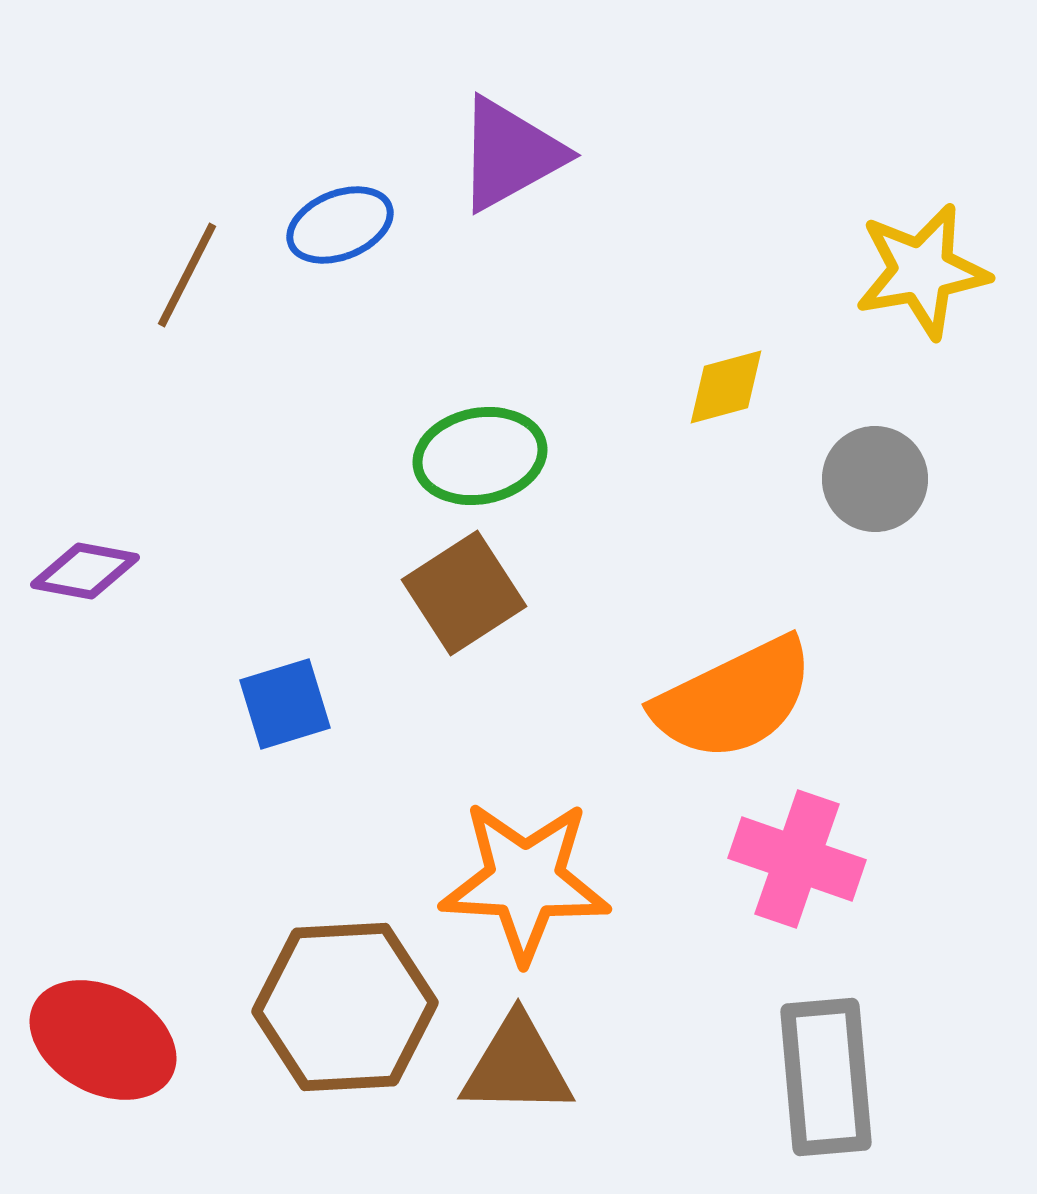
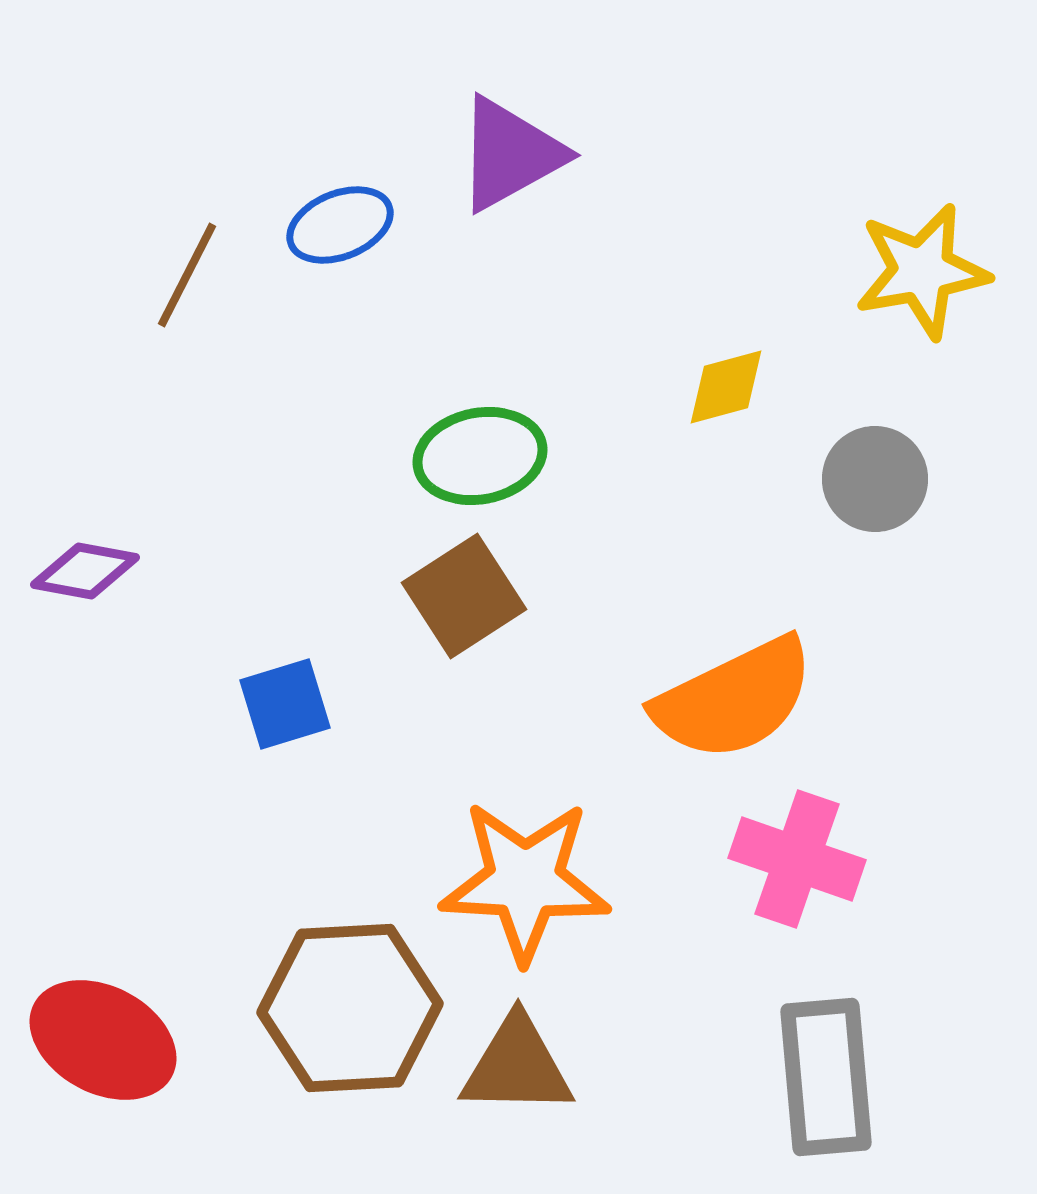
brown square: moved 3 px down
brown hexagon: moved 5 px right, 1 px down
